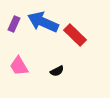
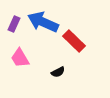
red rectangle: moved 1 px left, 6 px down
pink trapezoid: moved 1 px right, 8 px up
black semicircle: moved 1 px right, 1 px down
